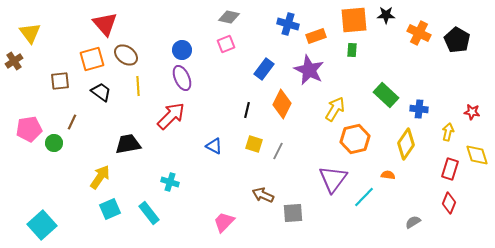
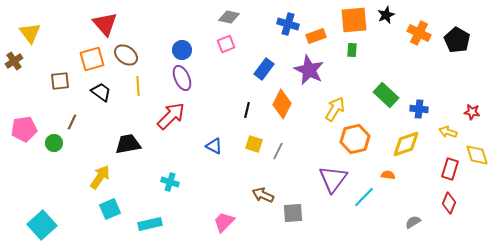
black star at (386, 15): rotated 24 degrees counterclockwise
pink pentagon at (29, 129): moved 5 px left
yellow arrow at (448, 132): rotated 84 degrees counterclockwise
yellow diamond at (406, 144): rotated 36 degrees clockwise
cyan rectangle at (149, 213): moved 1 px right, 11 px down; rotated 65 degrees counterclockwise
